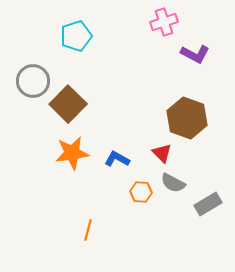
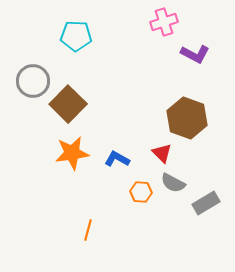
cyan pentagon: rotated 20 degrees clockwise
gray rectangle: moved 2 px left, 1 px up
